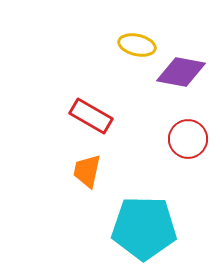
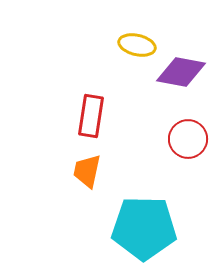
red rectangle: rotated 69 degrees clockwise
